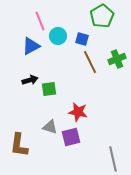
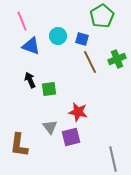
pink line: moved 18 px left
blue triangle: rotated 48 degrees clockwise
black arrow: rotated 98 degrees counterclockwise
gray triangle: rotated 35 degrees clockwise
